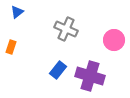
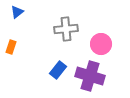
gray cross: rotated 30 degrees counterclockwise
pink circle: moved 13 px left, 4 px down
